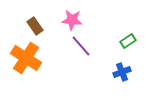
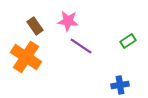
pink star: moved 4 px left, 1 px down
purple line: rotated 15 degrees counterclockwise
orange cross: moved 1 px up
blue cross: moved 2 px left, 13 px down; rotated 12 degrees clockwise
